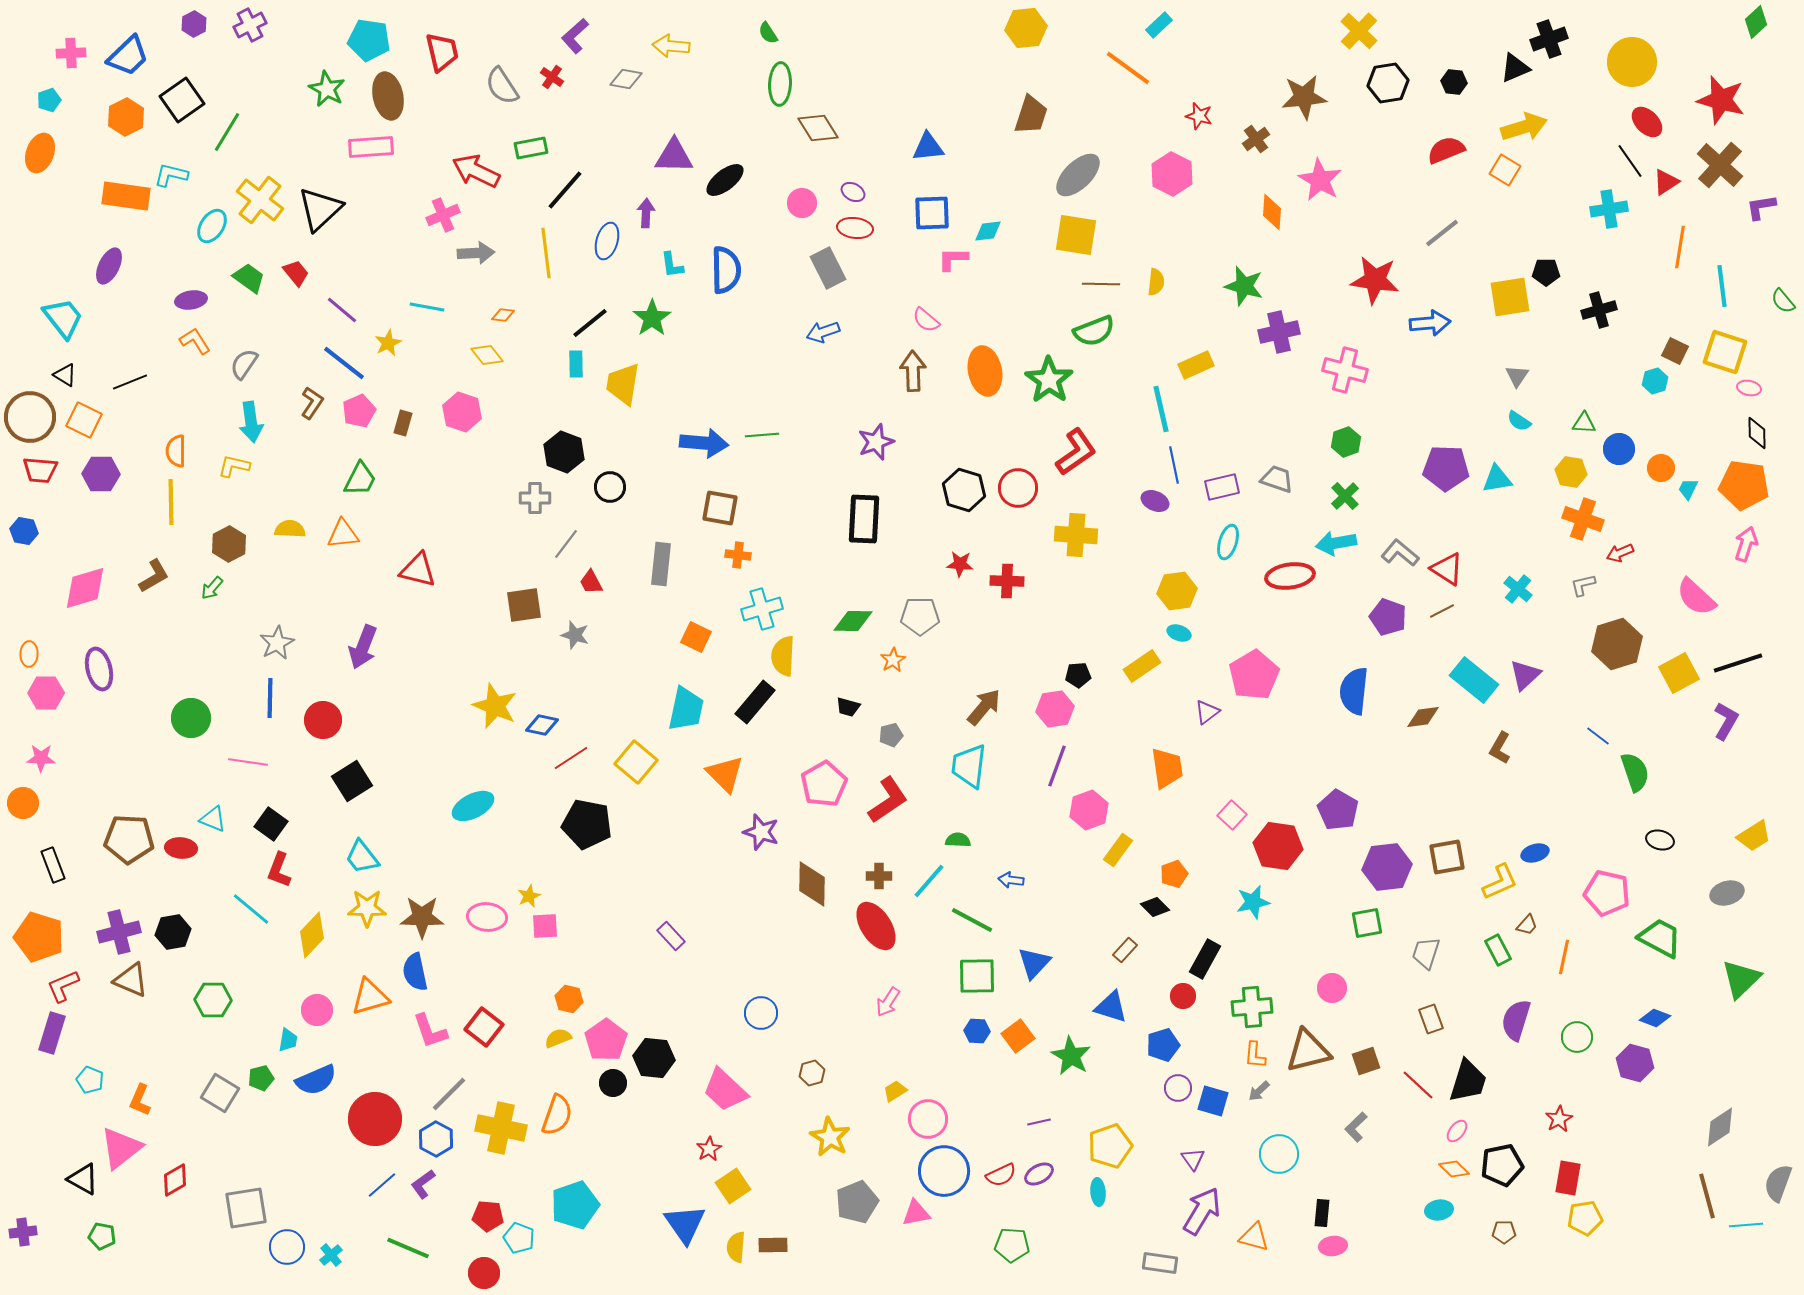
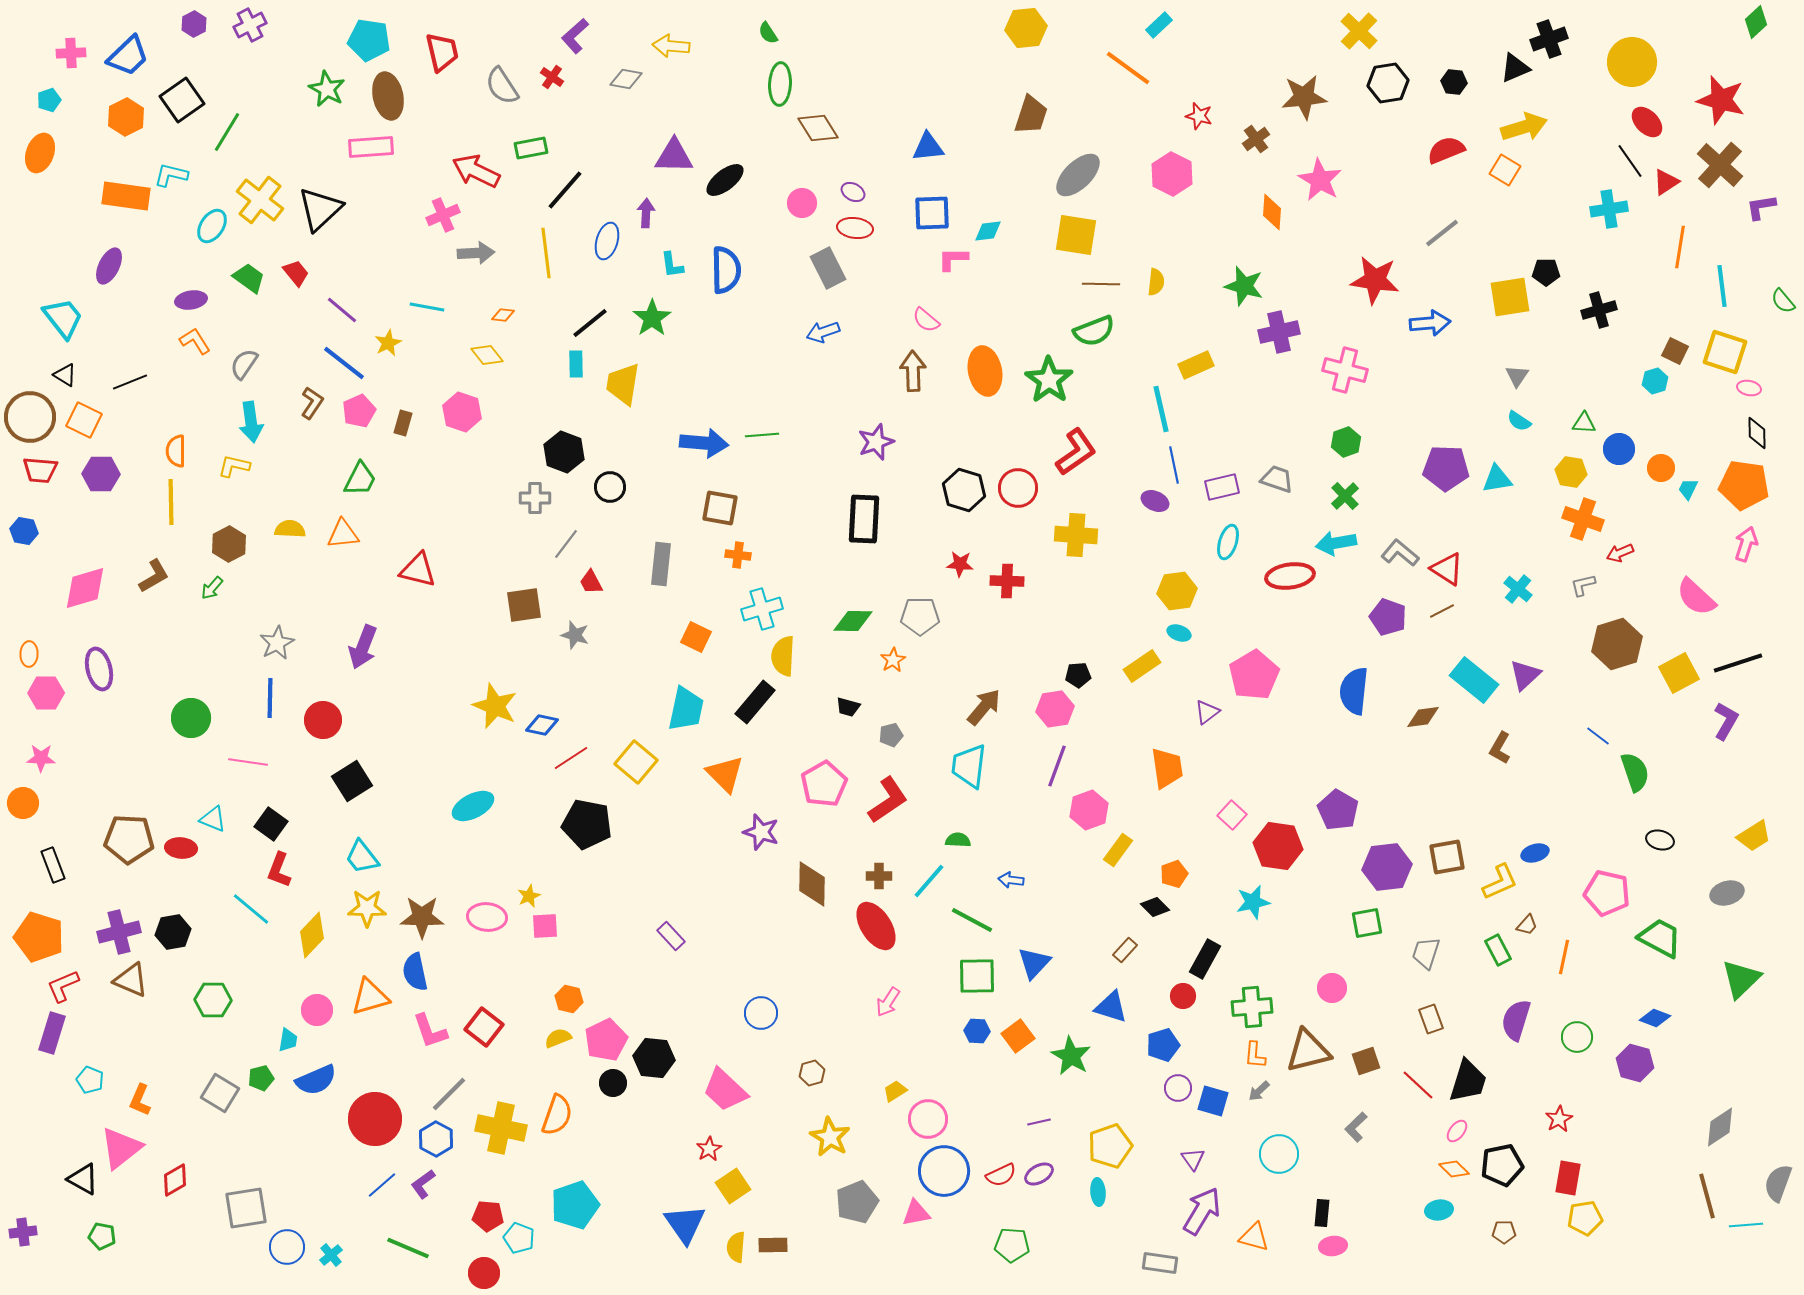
pink pentagon at (606, 1040): rotated 9 degrees clockwise
